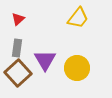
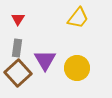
red triangle: rotated 16 degrees counterclockwise
